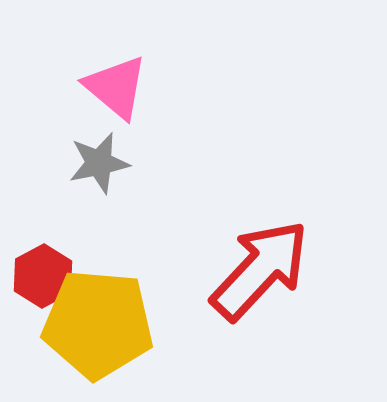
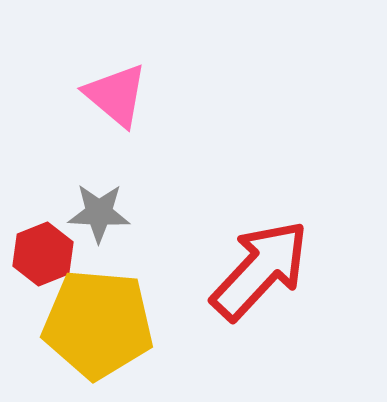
pink triangle: moved 8 px down
gray star: moved 50 px down; rotated 14 degrees clockwise
red hexagon: moved 22 px up; rotated 6 degrees clockwise
